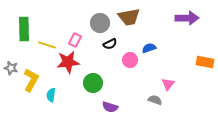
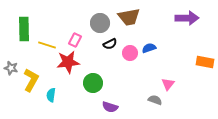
pink circle: moved 7 px up
